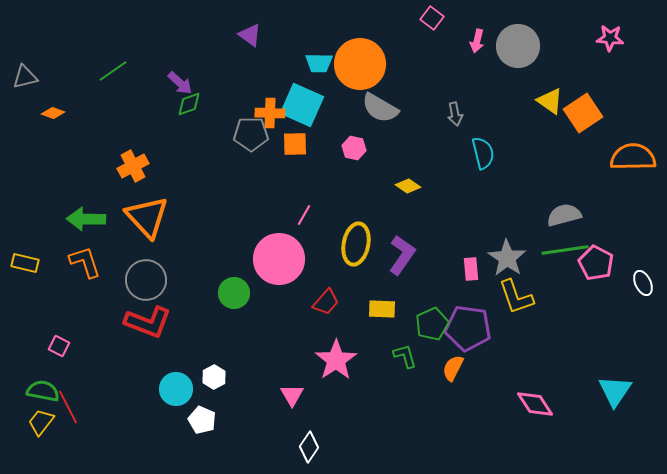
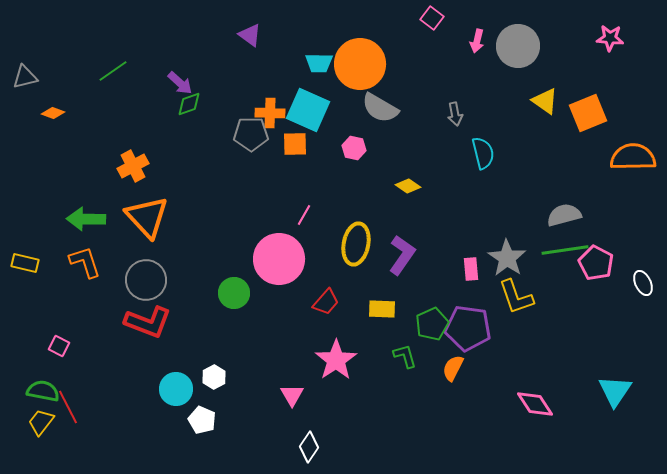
yellow triangle at (550, 101): moved 5 px left
cyan square at (302, 105): moved 6 px right, 5 px down
orange square at (583, 113): moved 5 px right; rotated 12 degrees clockwise
